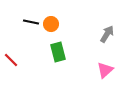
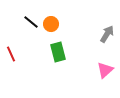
black line: rotated 28 degrees clockwise
red line: moved 6 px up; rotated 21 degrees clockwise
